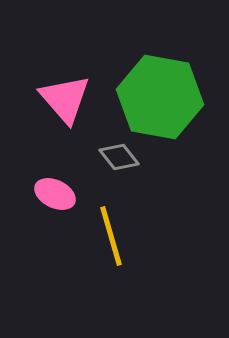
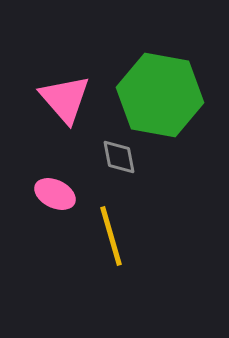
green hexagon: moved 2 px up
gray diamond: rotated 27 degrees clockwise
